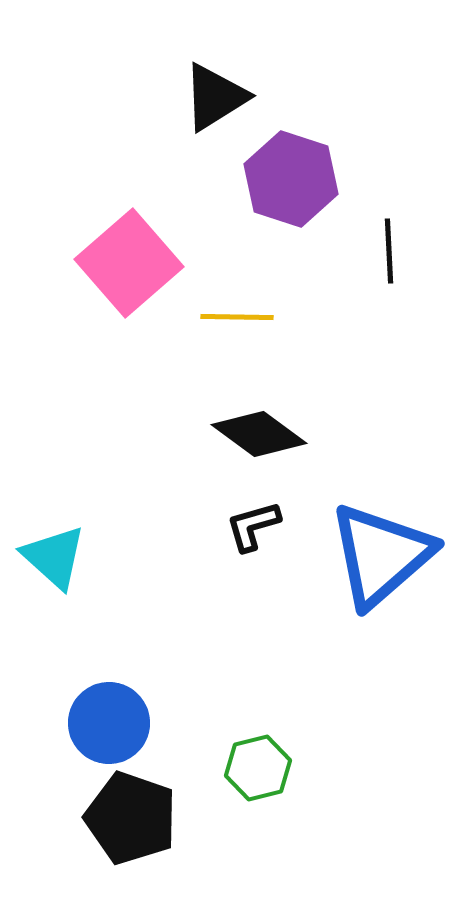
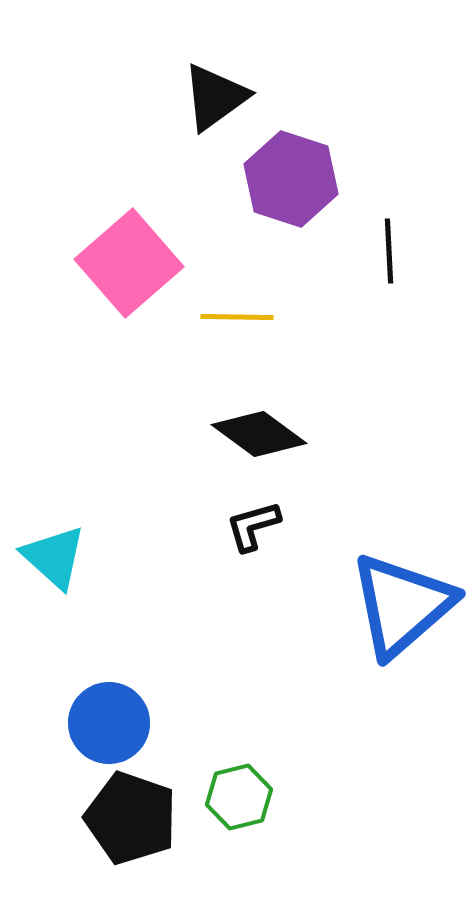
black triangle: rotated 4 degrees counterclockwise
blue triangle: moved 21 px right, 50 px down
green hexagon: moved 19 px left, 29 px down
